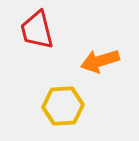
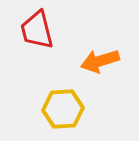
yellow hexagon: moved 3 px down
